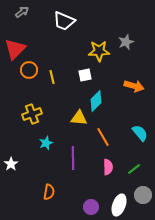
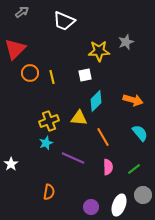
orange circle: moved 1 px right, 3 px down
orange arrow: moved 1 px left, 14 px down
yellow cross: moved 17 px right, 7 px down
purple line: rotated 65 degrees counterclockwise
